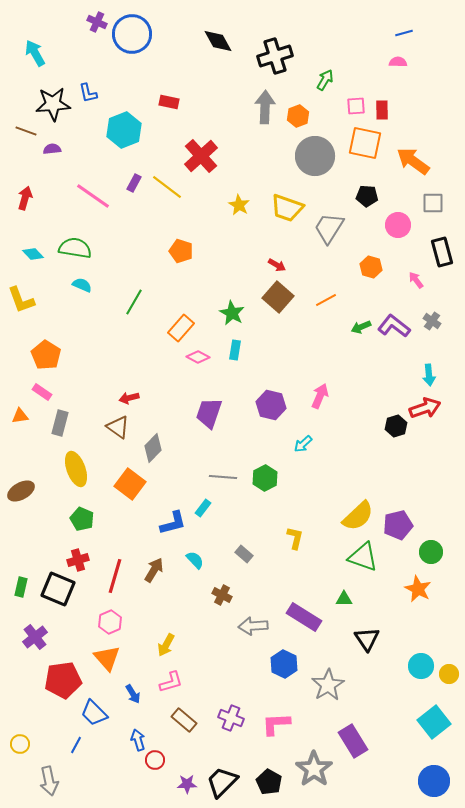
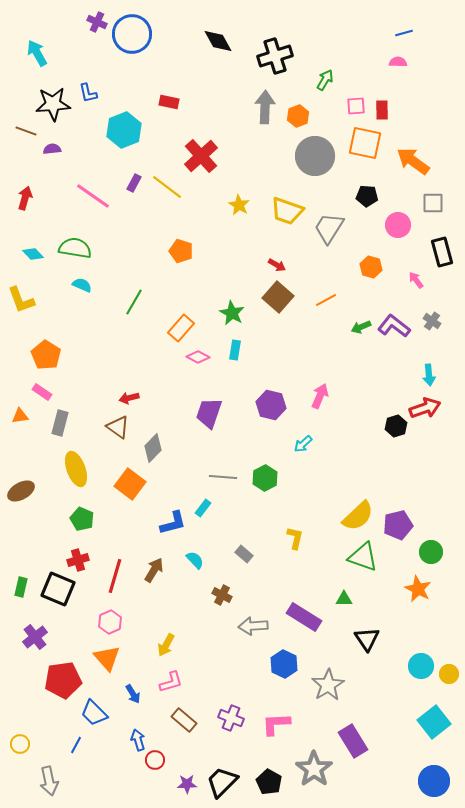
cyan arrow at (35, 53): moved 2 px right
yellow trapezoid at (287, 208): moved 3 px down
